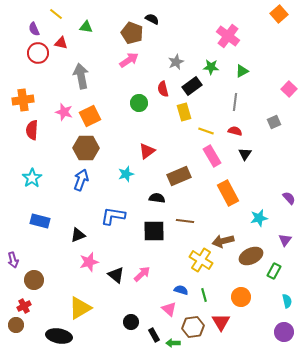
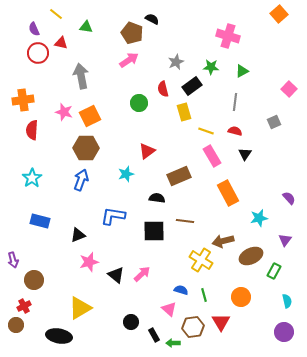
pink cross at (228, 36): rotated 20 degrees counterclockwise
